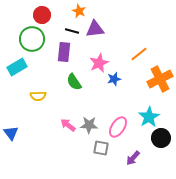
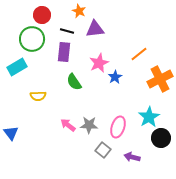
black line: moved 5 px left
blue star: moved 1 px right, 2 px up; rotated 16 degrees counterclockwise
pink ellipse: rotated 15 degrees counterclockwise
gray square: moved 2 px right, 2 px down; rotated 28 degrees clockwise
purple arrow: moved 1 px left, 1 px up; rotated 63 degrees clockwise
